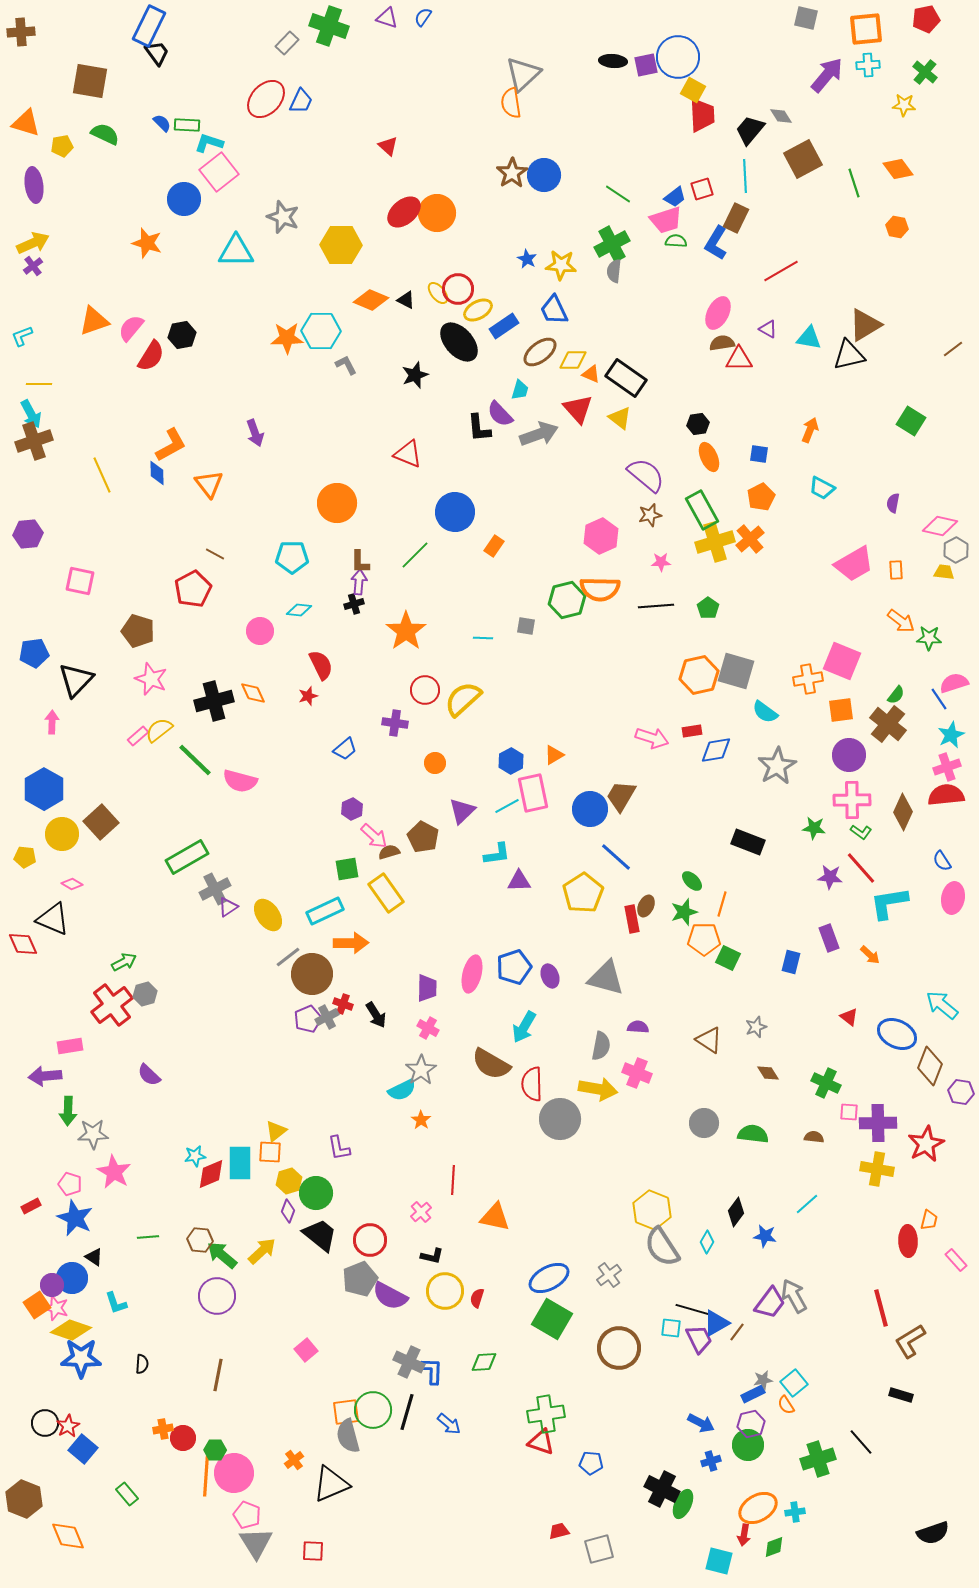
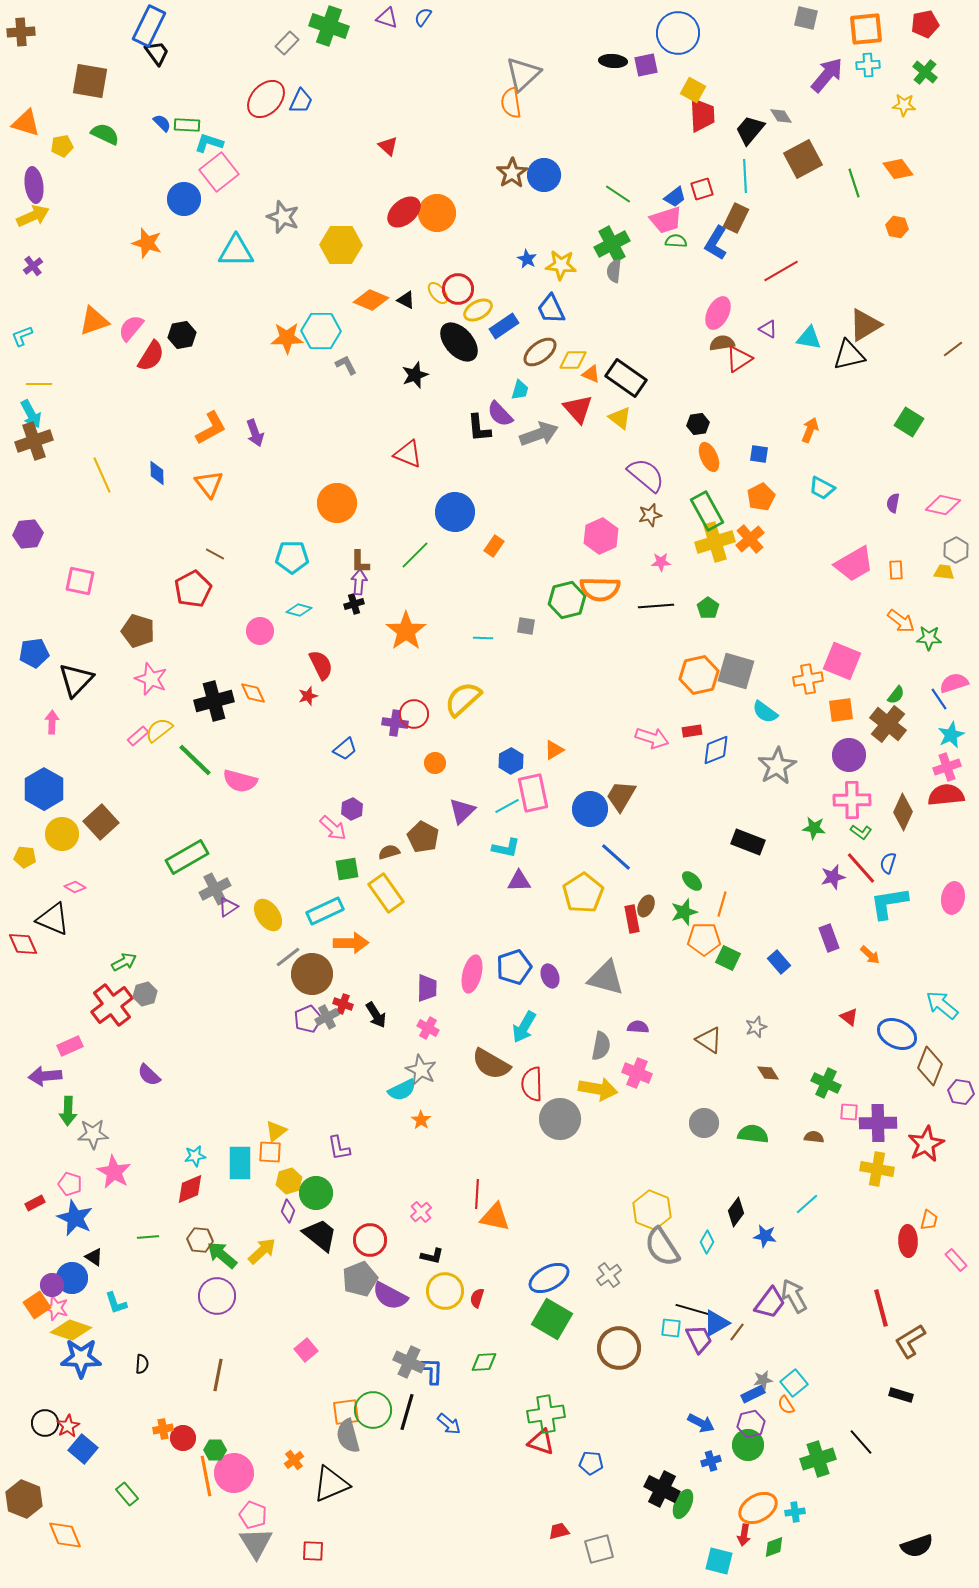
red pentagon at (926, 19): moved 1 px left, 5 px down
blue circle at (678, 57): moved 24 px up
yellow arrow at (33, 243): moved 27 px up
blue trapezoid at (554, 310): moved 3 px left, 1 px up
red triangle at (739, 359): rotated 32 degrees counterclockwise
green square at (911, 421): moved 2 px left, 1 px down
orange L-shape at (171, 445): moved 40 px right, 17 px up
green rectangle at (702, 510): moved 5 px right, 1 px down
pink diamond at (940, 526): moved 3 px right, 21 px up
cyan diamond at (299, 610): rotated 10 degrees clockwise
red circle at (425, 690): moved 11 px left, 24 px down
blue diamond at (716, 750): rotated 12 degrees counterclockwise
orange triangle at (554, 755): moved 5 px up
pink arrow at (374, 836): moved 41 px left, 8 px up
cyan L-shape at (497, 854): moved 9 px right, 6 px up; rotated 20 degrees clockwise
blue semicircle at (942, 861): moved 54 px left, 2 px down; rotated 50 degrees clockwise
purple star at (830, 877): moved 3 px right; rotated 20 degrees counterclockwise
pink diamond at (72, 884): moved 3 px right, 3 px down
blue rectangle at (791, 962): moved 12 px left; rotated 55 degrees counterclockwise
pink rectangle at (70, 1046): rotated 15 degrees counterclockwise
gray star at (421, 1070): rotated 12 degrees counterclockwise
red diamond at (211, 1174): moved 21 px left, 15 px down
red line at (453, 1180): moved 24 px right, 14 px down
red rectangle at (31, 1206): moved 4 px right, 3 px up
orange line at (206, 1476): rotated 15 degrees counterclockwise
pink pentagon at (247, 1515): moved 6 px right
black semicircle at (933, 1533): moved 16 px left, 13 px down
orange diamond at (68, 1536): moved 3 px left, 1 px up
